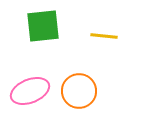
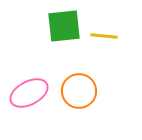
green square: moved 21 px right
pink ellipse: moved 1 px left, 2 px down; rotated 6 degrees counterclockwise
